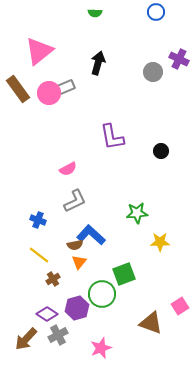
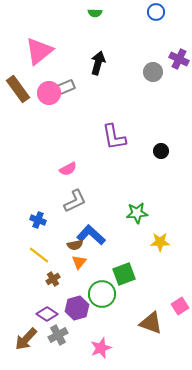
purple L-shape: moved 2 px right
